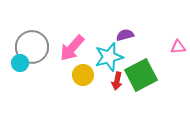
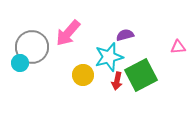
pink arrow: moved 4 px left, 15 px up
